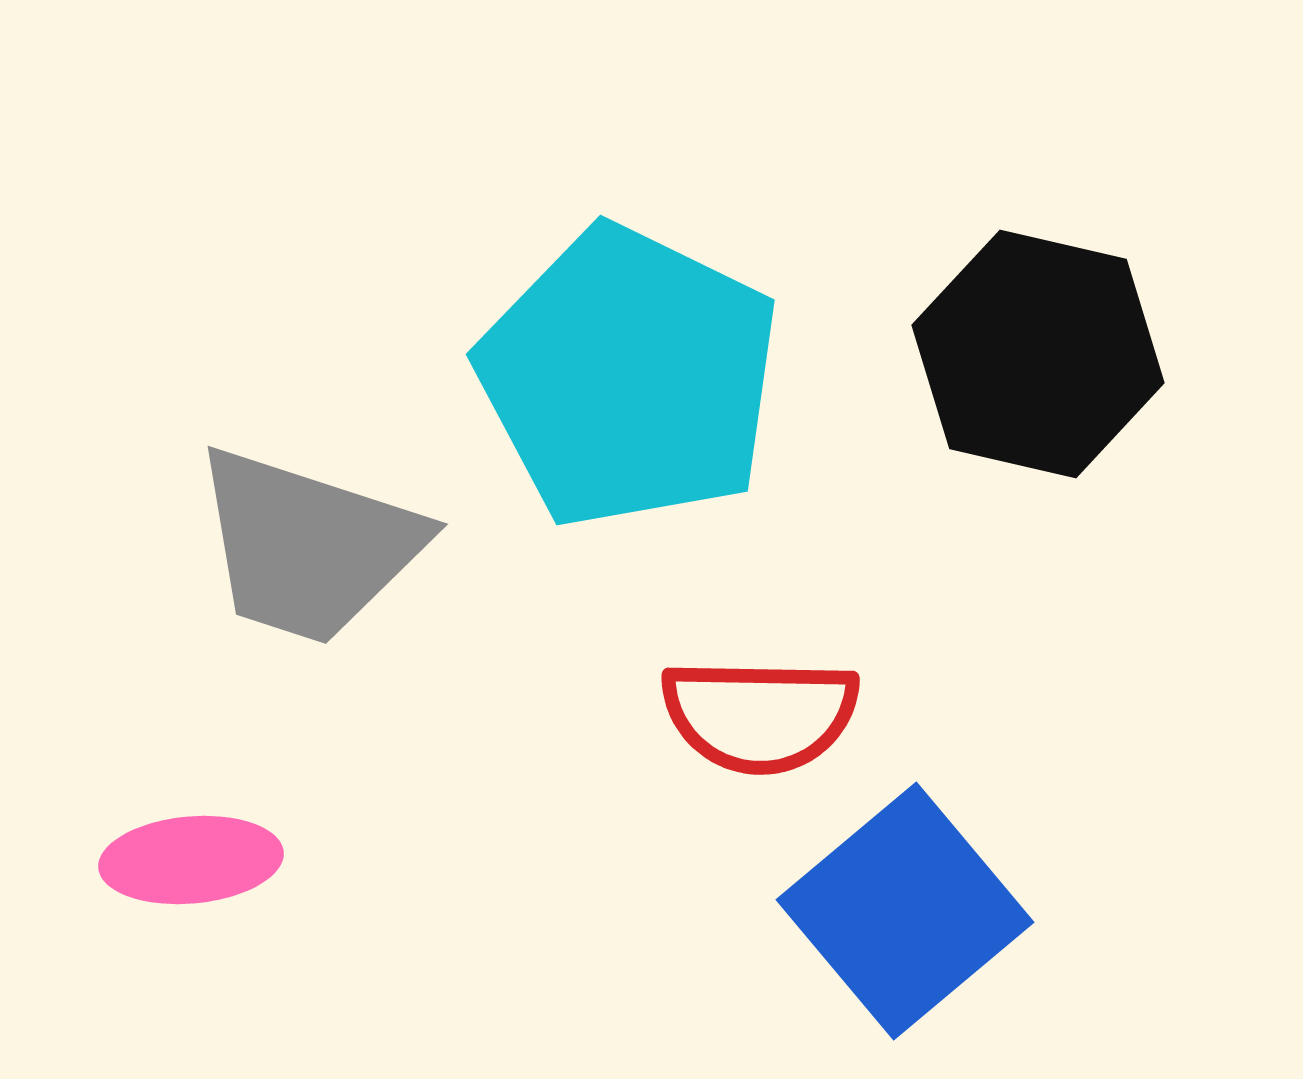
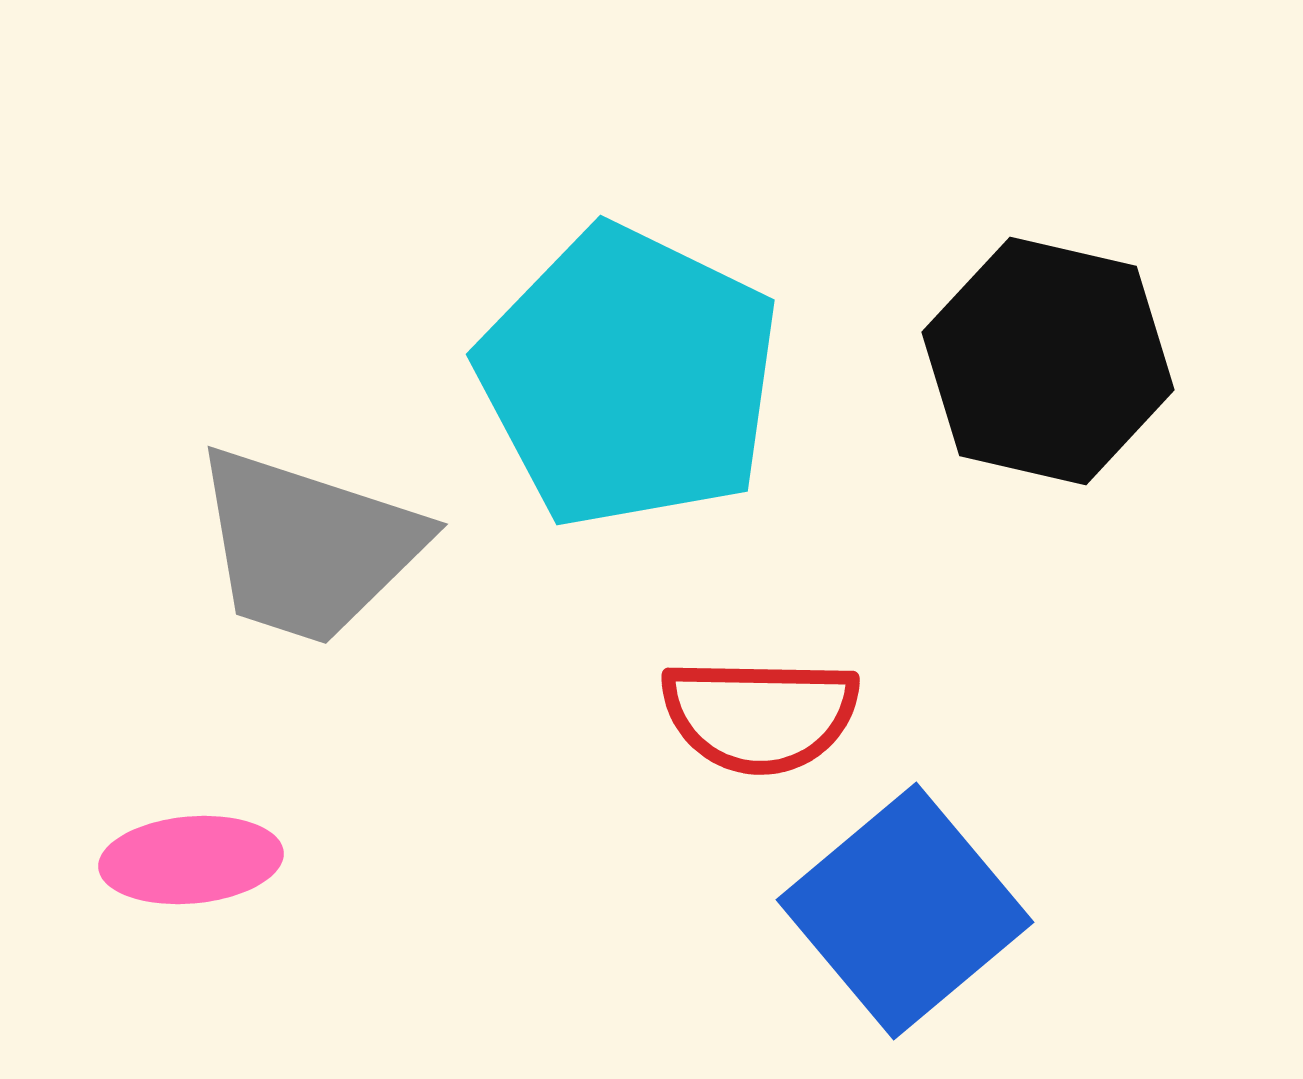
black hexagon: moved 10 px right, 7 px down
